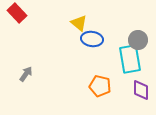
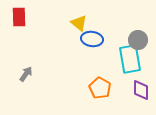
red rectangle: moved 2 px right, 4 px down; rotated 42 degrees clockwise
orange pentagon: moved 2 px down; rotated 15 degrees clockwise
